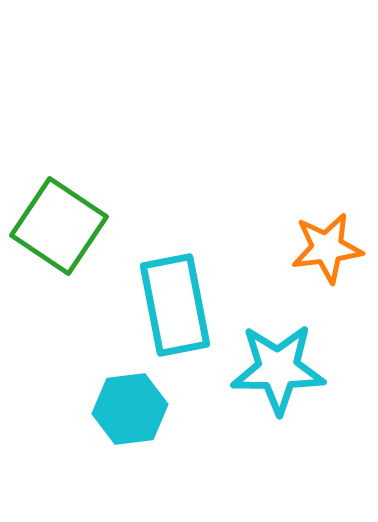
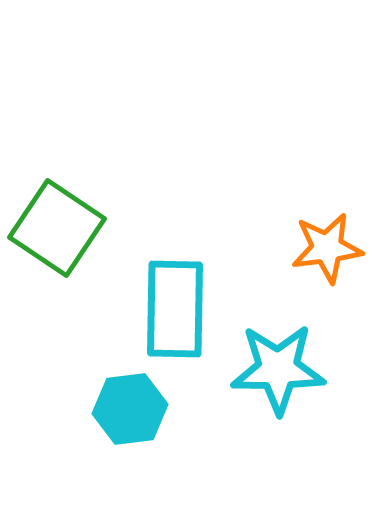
green square: moved 2 px left, 2 px down
cyan rectangle: moved 4 px down; rotated 12 degrees clockwise
